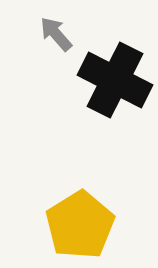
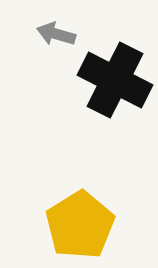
gray arrow: rotated 33 degrees counterclockwise
